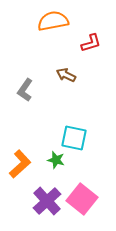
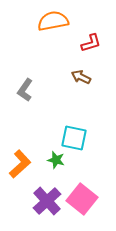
brown arrow: moved 15 px right, 2 px down
